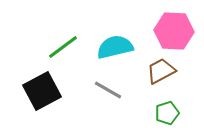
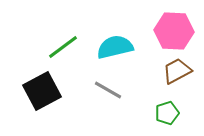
brown trapezoid: moved 16 px right
